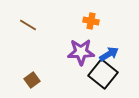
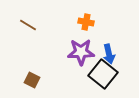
orange cross: moved 5 px left, 1 px down
blue arrow: rotated 108 degrees clockwise
brown square: rotated 28 degrees counterclockwise
